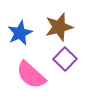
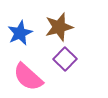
pink semicircle: moved 3 px left, 2 px down
